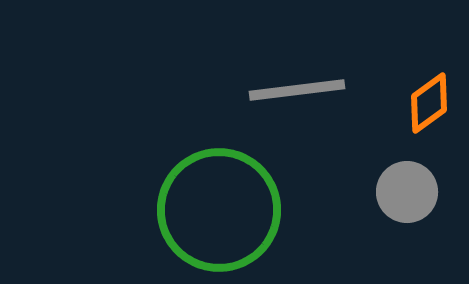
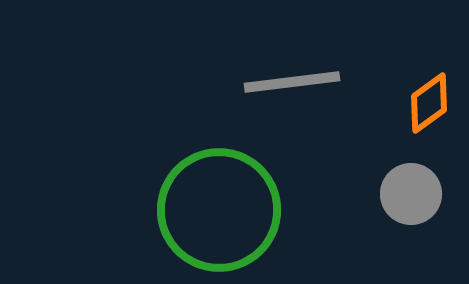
gray line: moved 5 px left, 8 px up
gray circle: moved 4 px right, 2 px down
